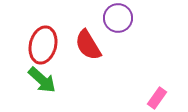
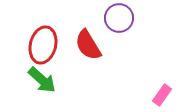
purple circle: moved 1 px right
pink rectangle: moved 5 px right, 3 px up
